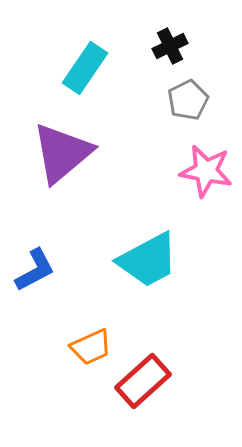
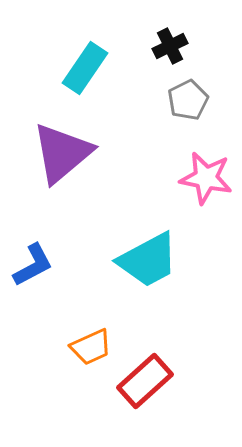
pink star: moved 7 px down
blue L-shape: moved 2 px left, 5 px up
red rectangle: moved 2 px right
